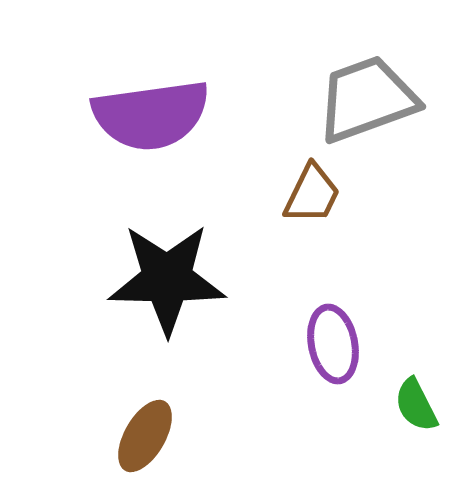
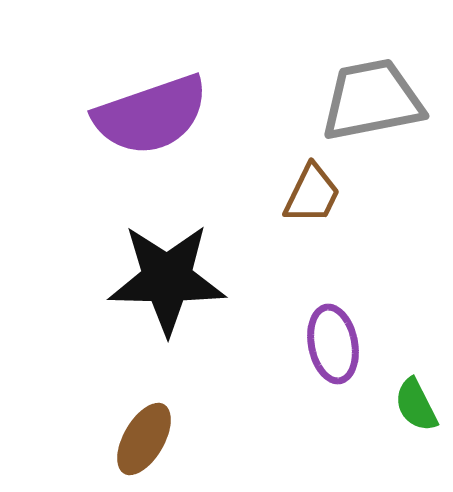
gray trapezoid: moved 5 px right, 1 px down; rotated 9 degrees clockwise
purple semicircle: rotated 11 degrees counterclockwise
brown ellipse: moved 1 px left, 3 px down
